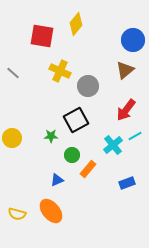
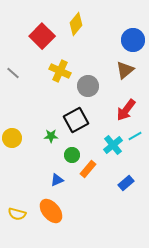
red square: rotated 35 degrees clockwise
blue rectangle: moved 1 px left; rotated 21 degrees counterclockwise
